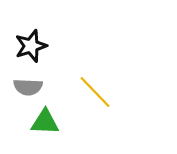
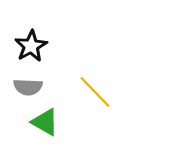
black star: rotated 12 degrees counterclockwise
green triangle: rotated 28 degrees clockwise
